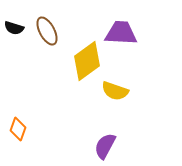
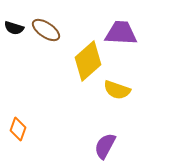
brown ellipse: moved 1 px left, 1 px up; rotated 28 degrees counterclockwise
yellow diamond: moved 1 px right; rotated 6 degrees counterclockwise
yellow semicircle: moved 2 px right, 1 px up
